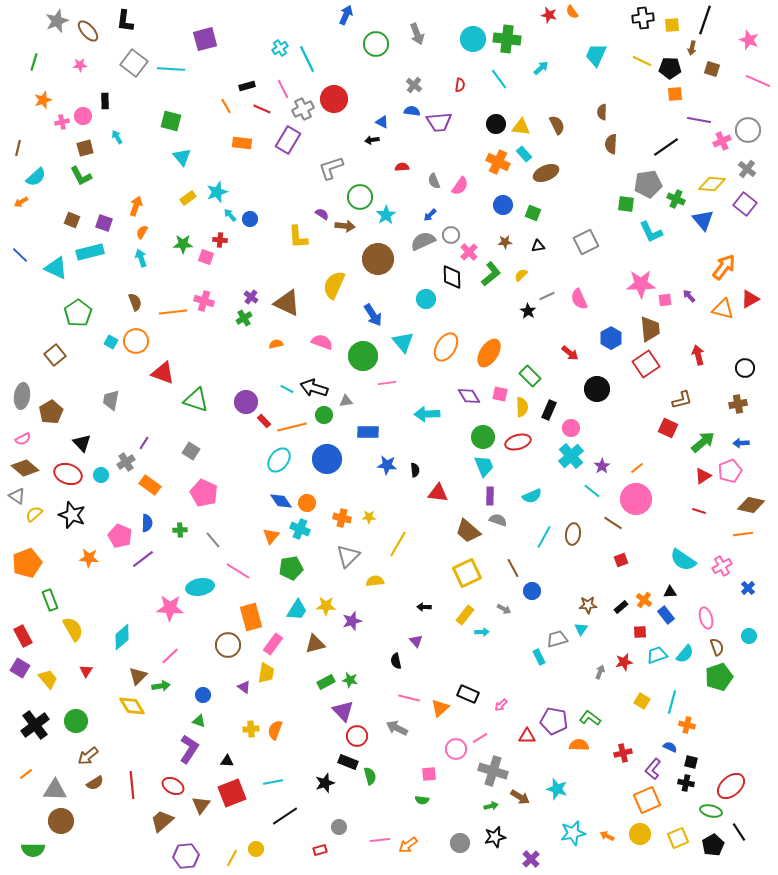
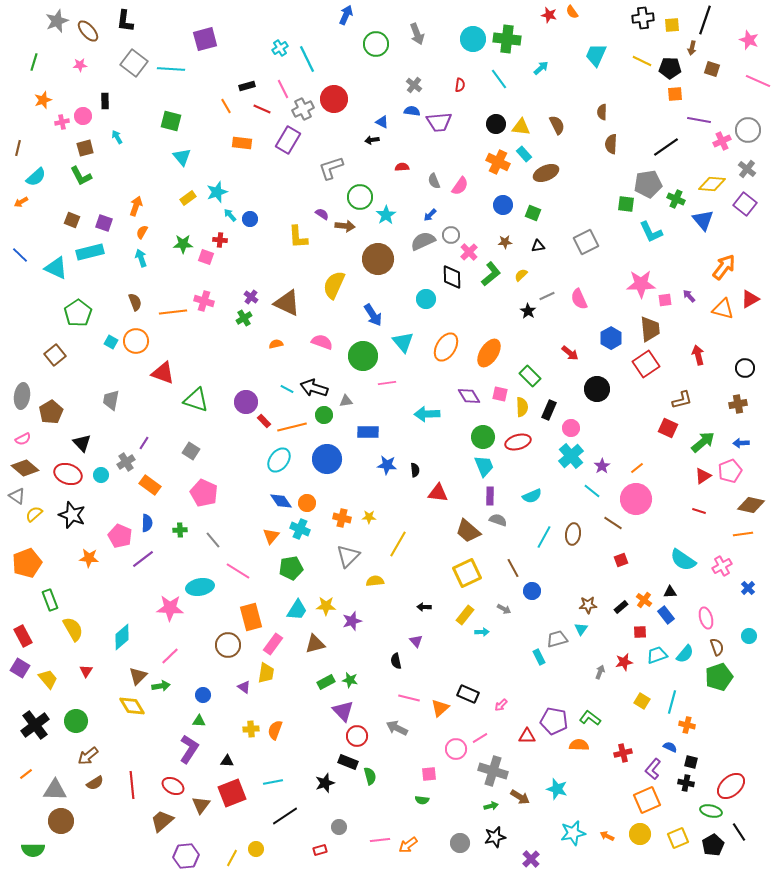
green triangle at (199, 721): rotated 16 degrees counterclockwise
